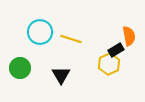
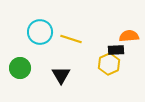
orange semicircle: rotated 84 degrees counterclockwise
black rectangle: rotated 28 degrees clockwise
